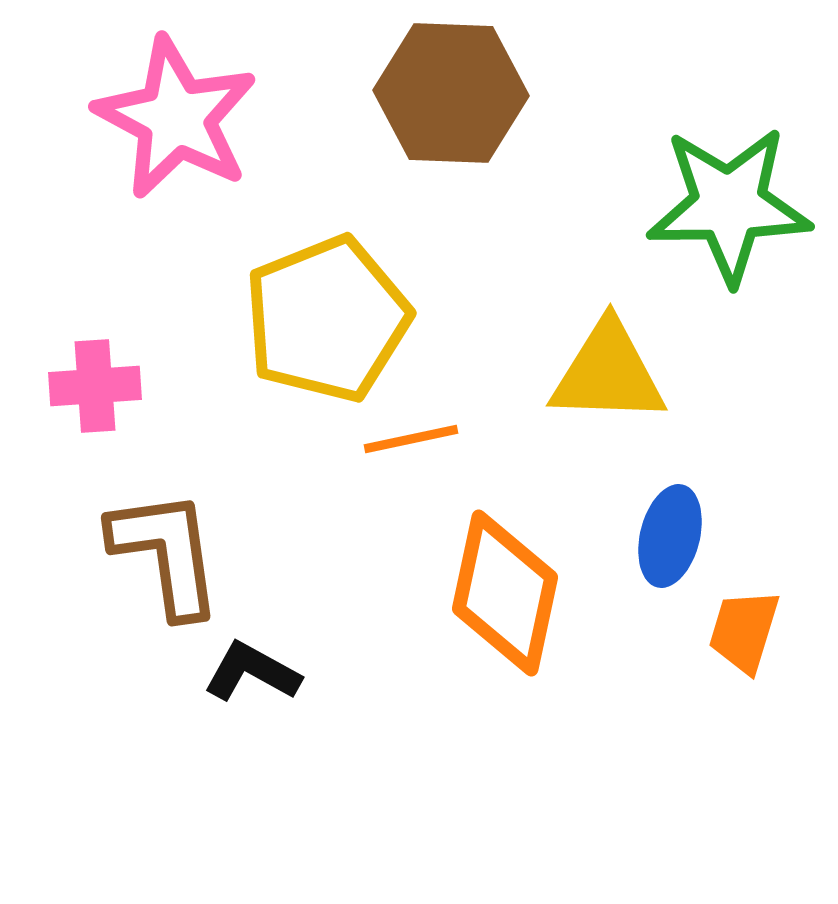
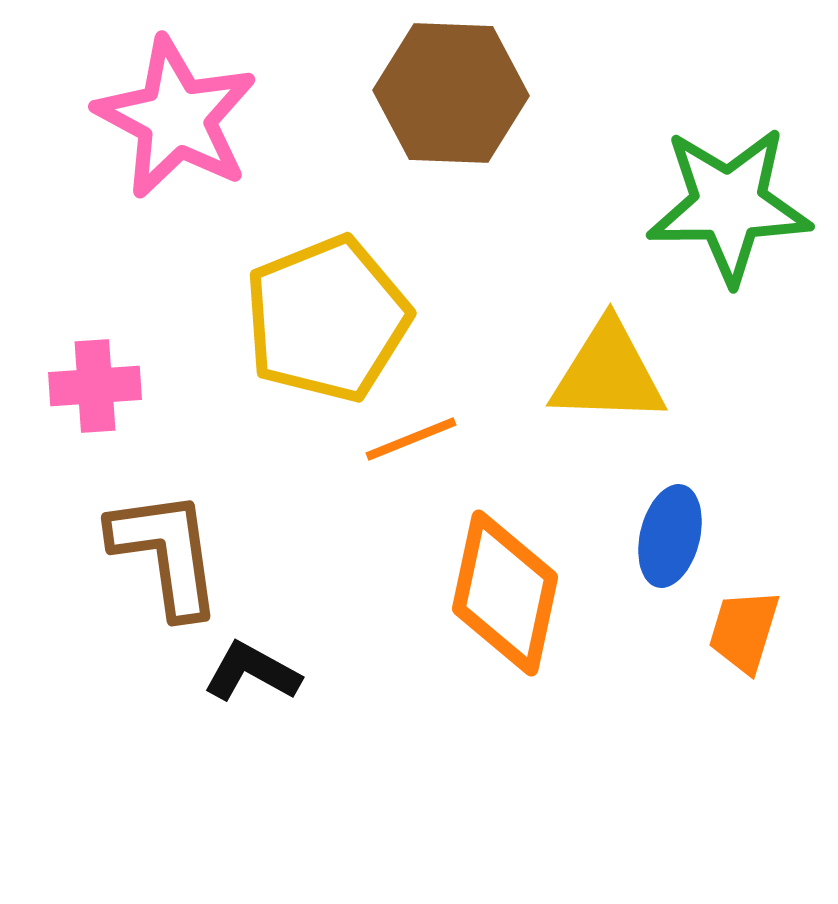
orange line: rotated 10 degrees counterclockwise
